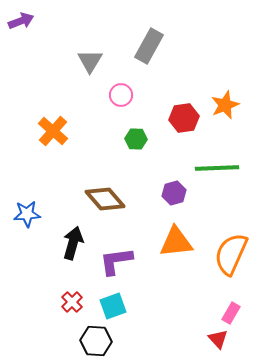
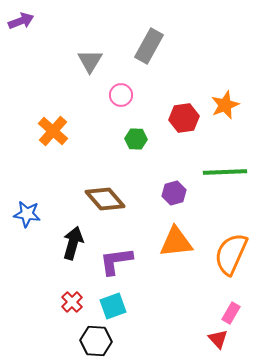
green line: moved 8 px right, 4 px down
blue star: rotated 12 degrees clockwise
